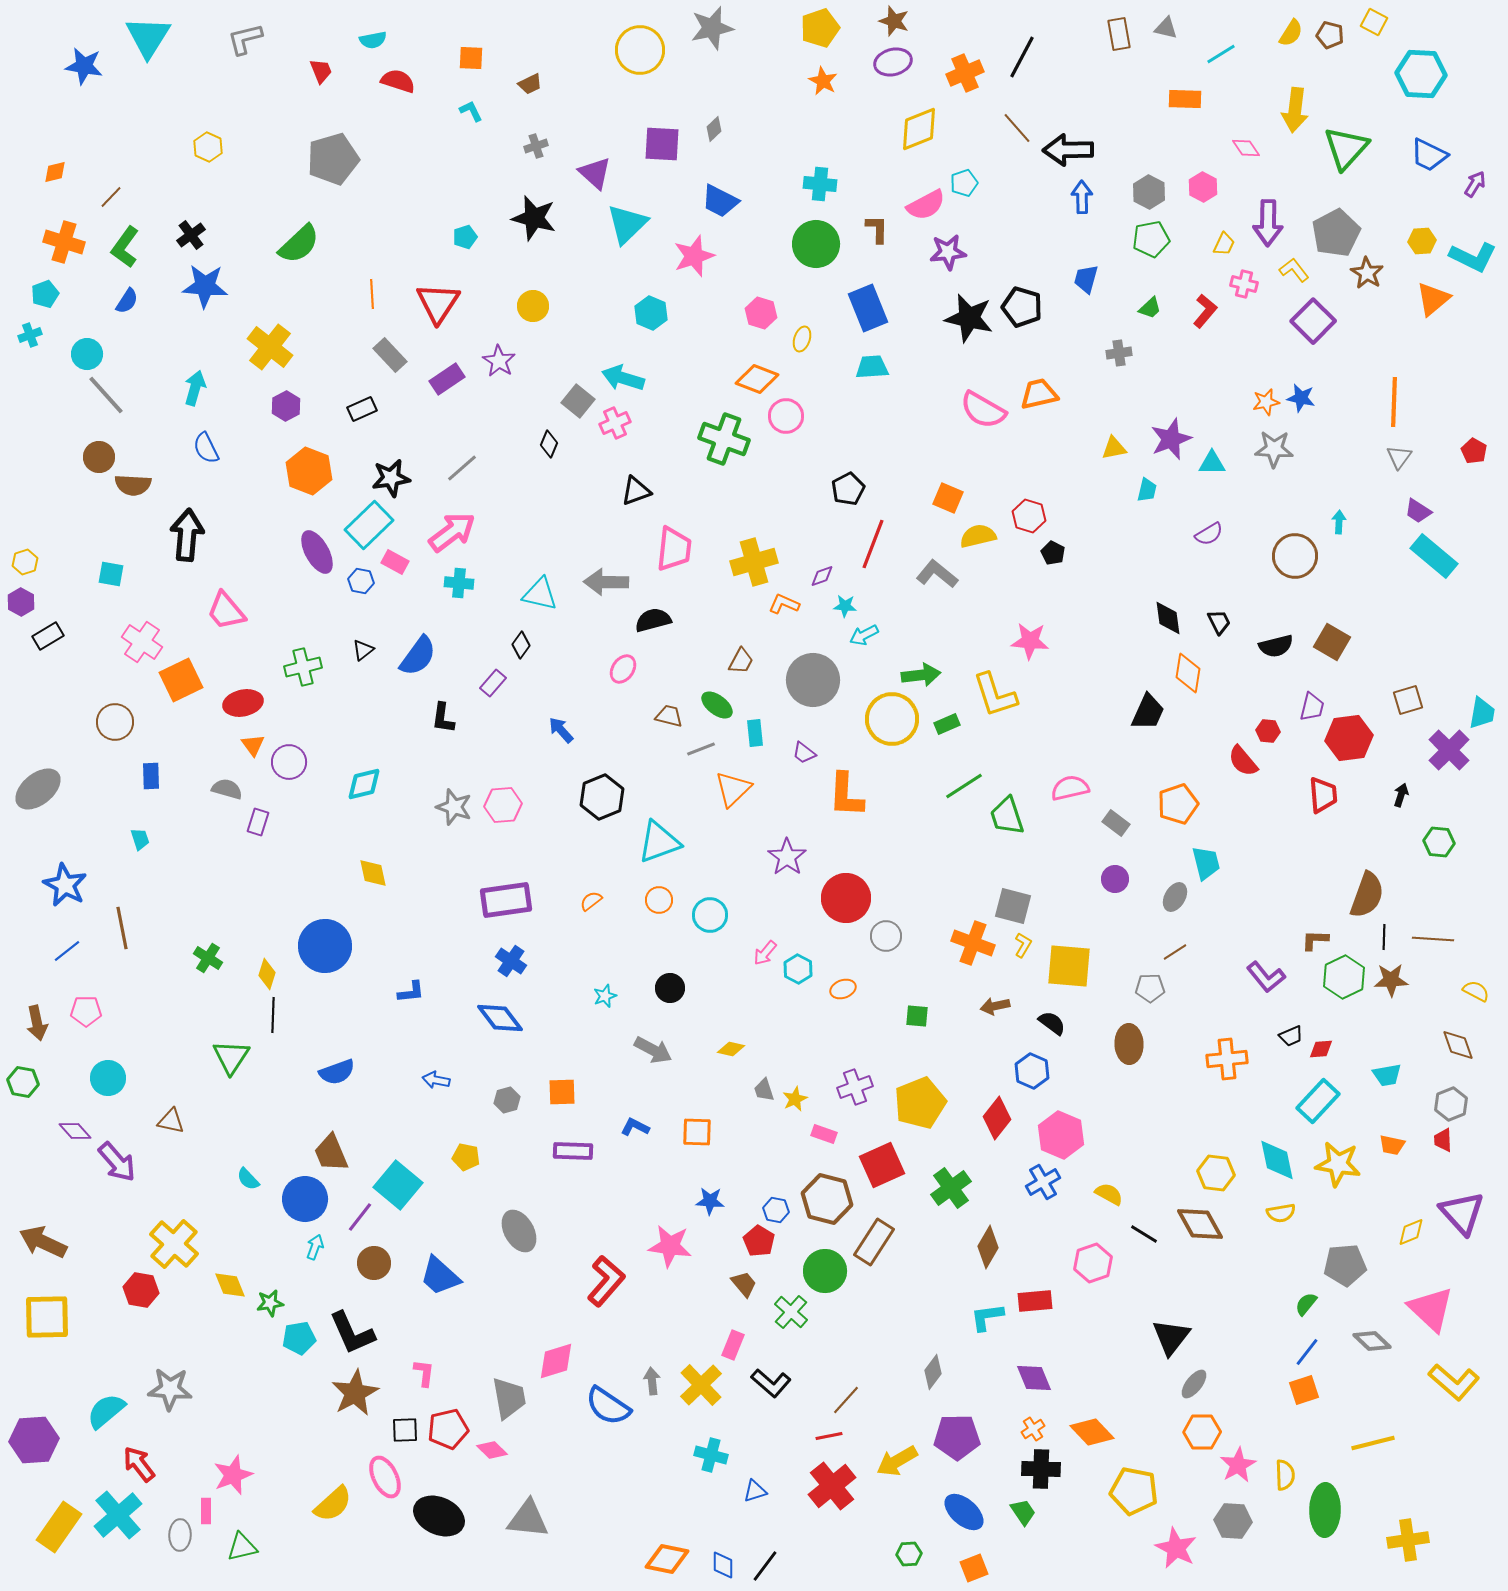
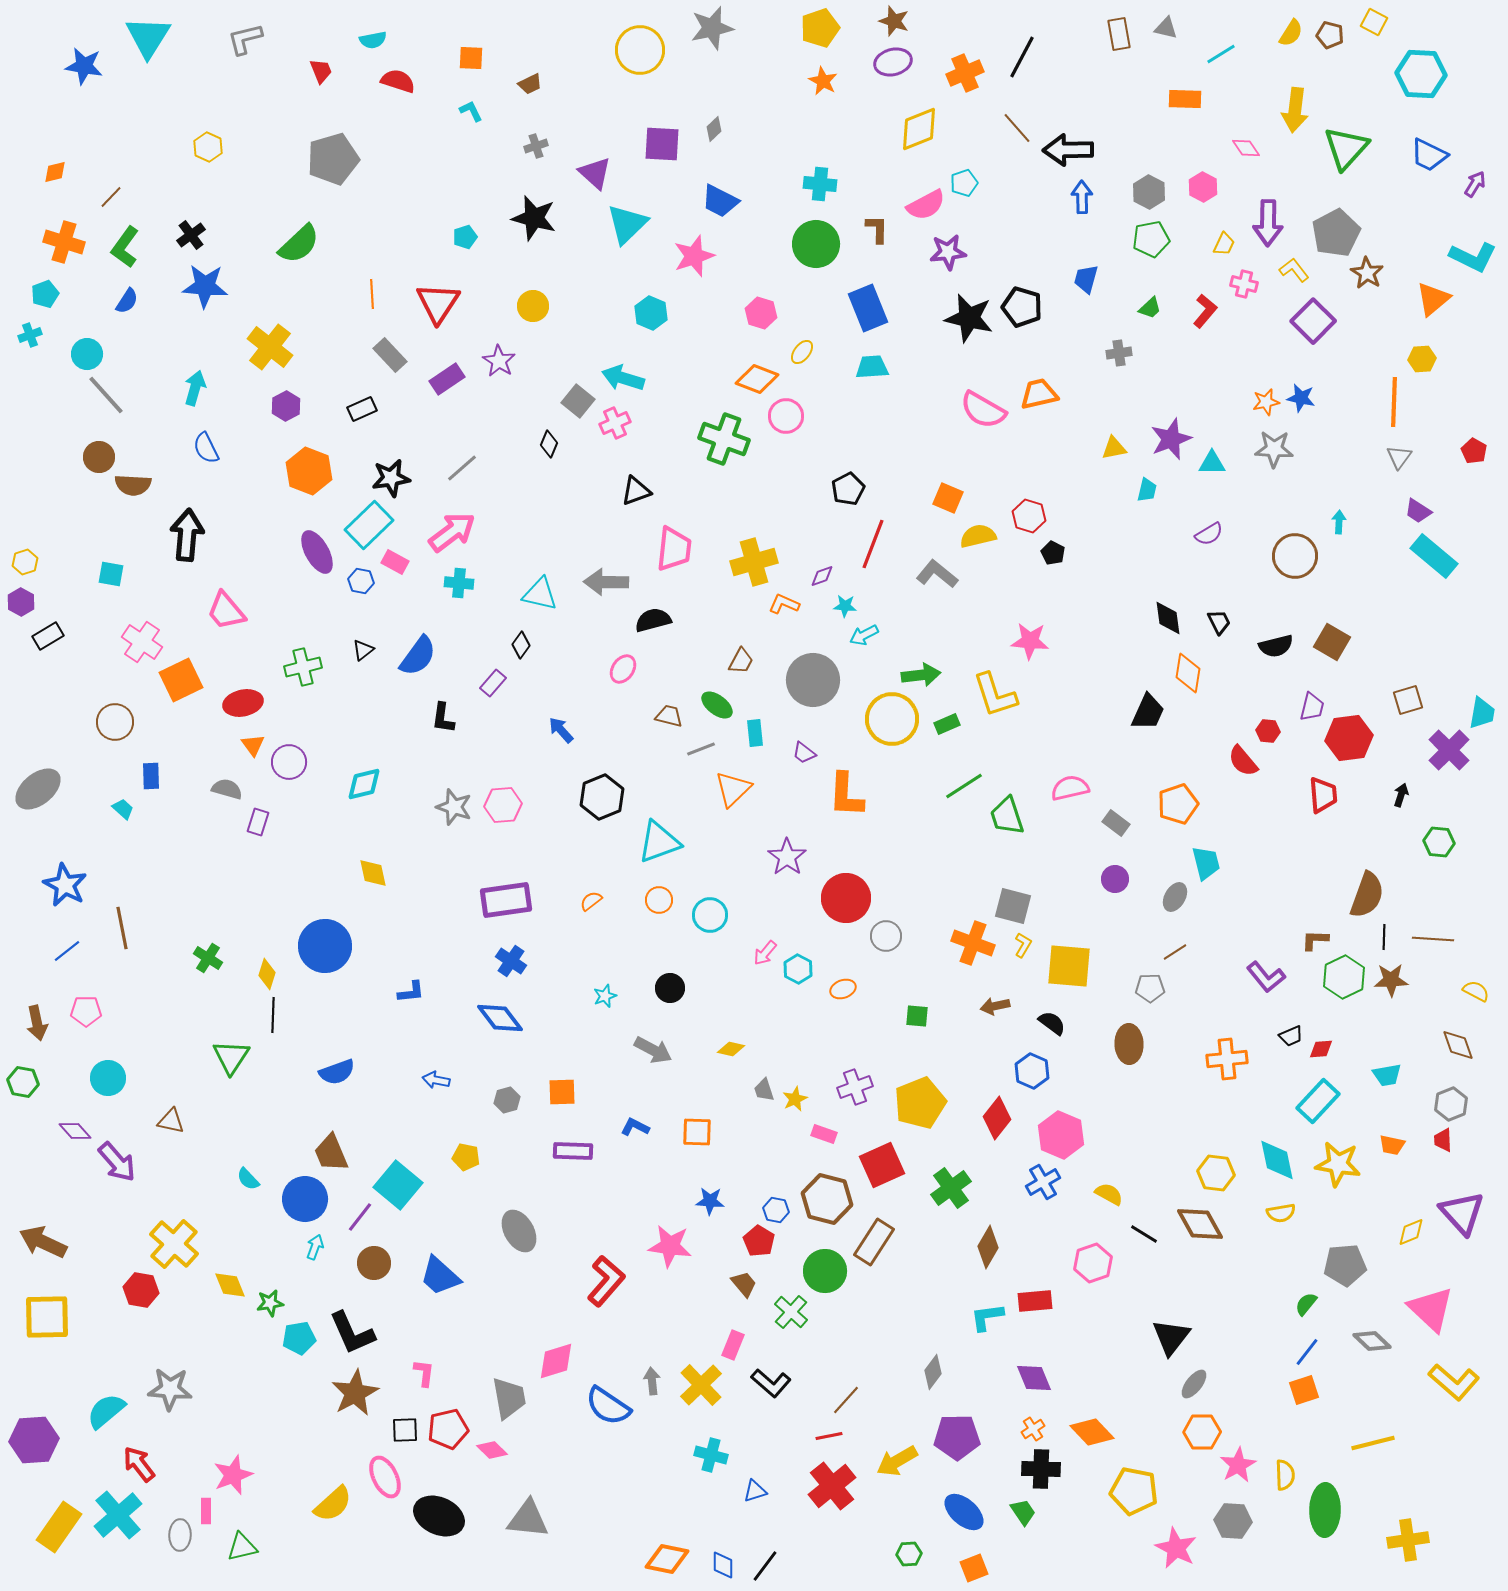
yellow hexagon at (1422, 241): moved 118 px down
yellow ellipse at (802, 339): moved 13 px down; rotated 20 degrees clockwise
cyan trapezoid at (140, 839): moved 17 px left, 30 px up; rotated 30 degrees counterclockwise
